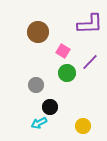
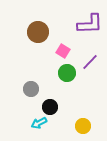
gray circle: moved 5 px left, 4 px down
